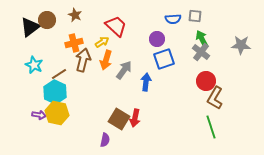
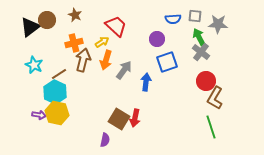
green arrow: moved 3 px left, 2 px up
gray star: moved 23 px left, 21 px up
blue square: moved 3 px right, 3 px down
